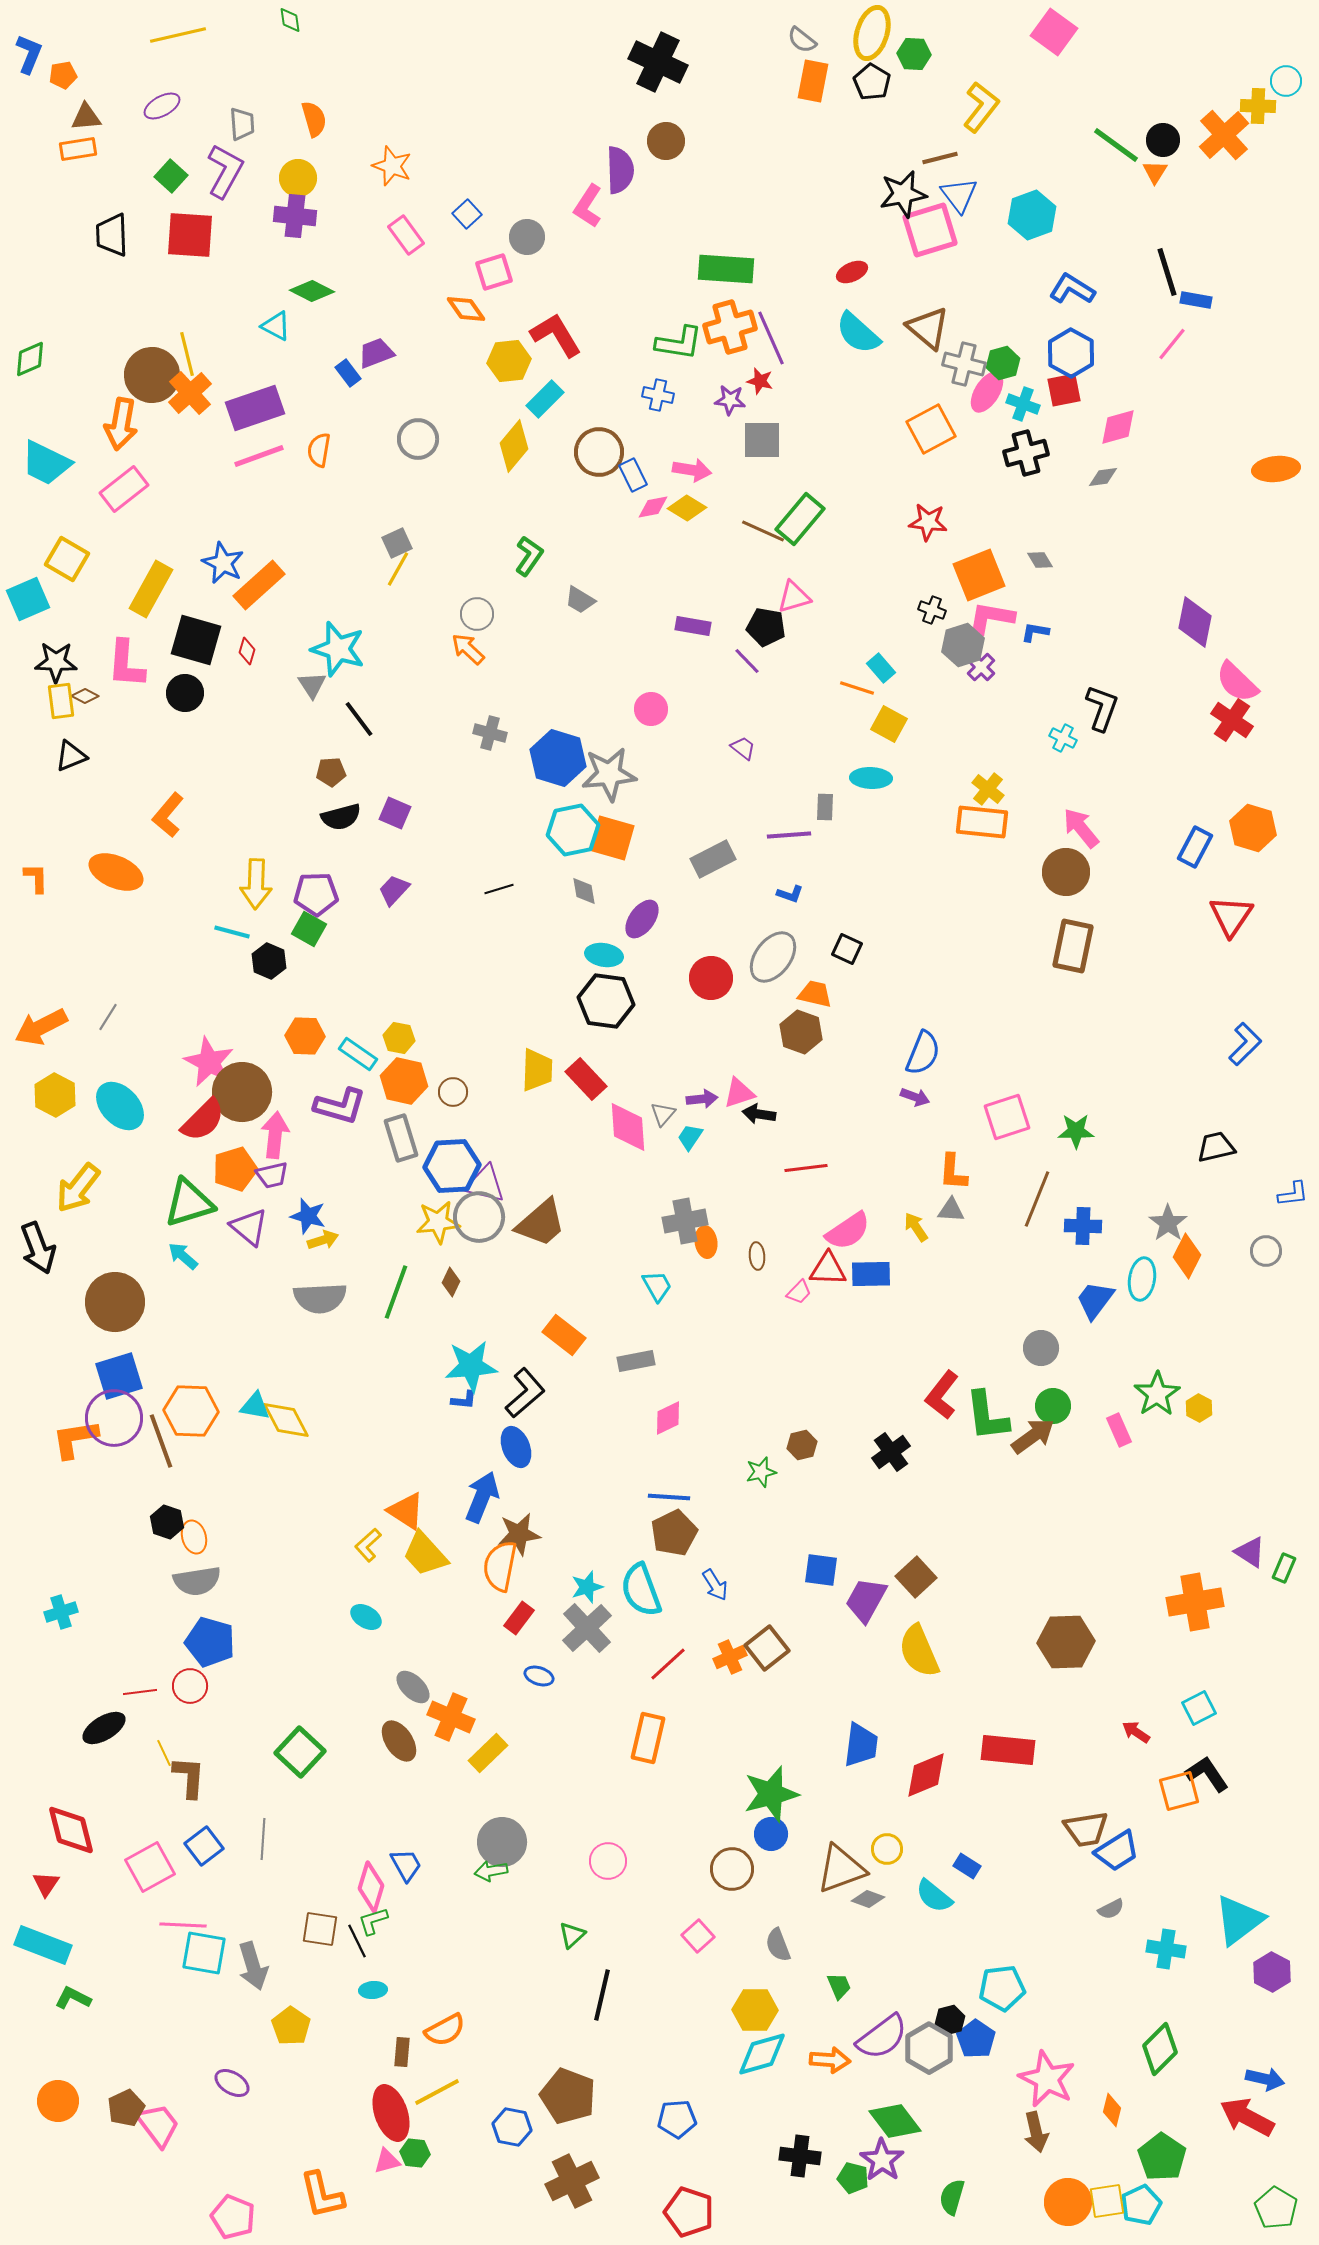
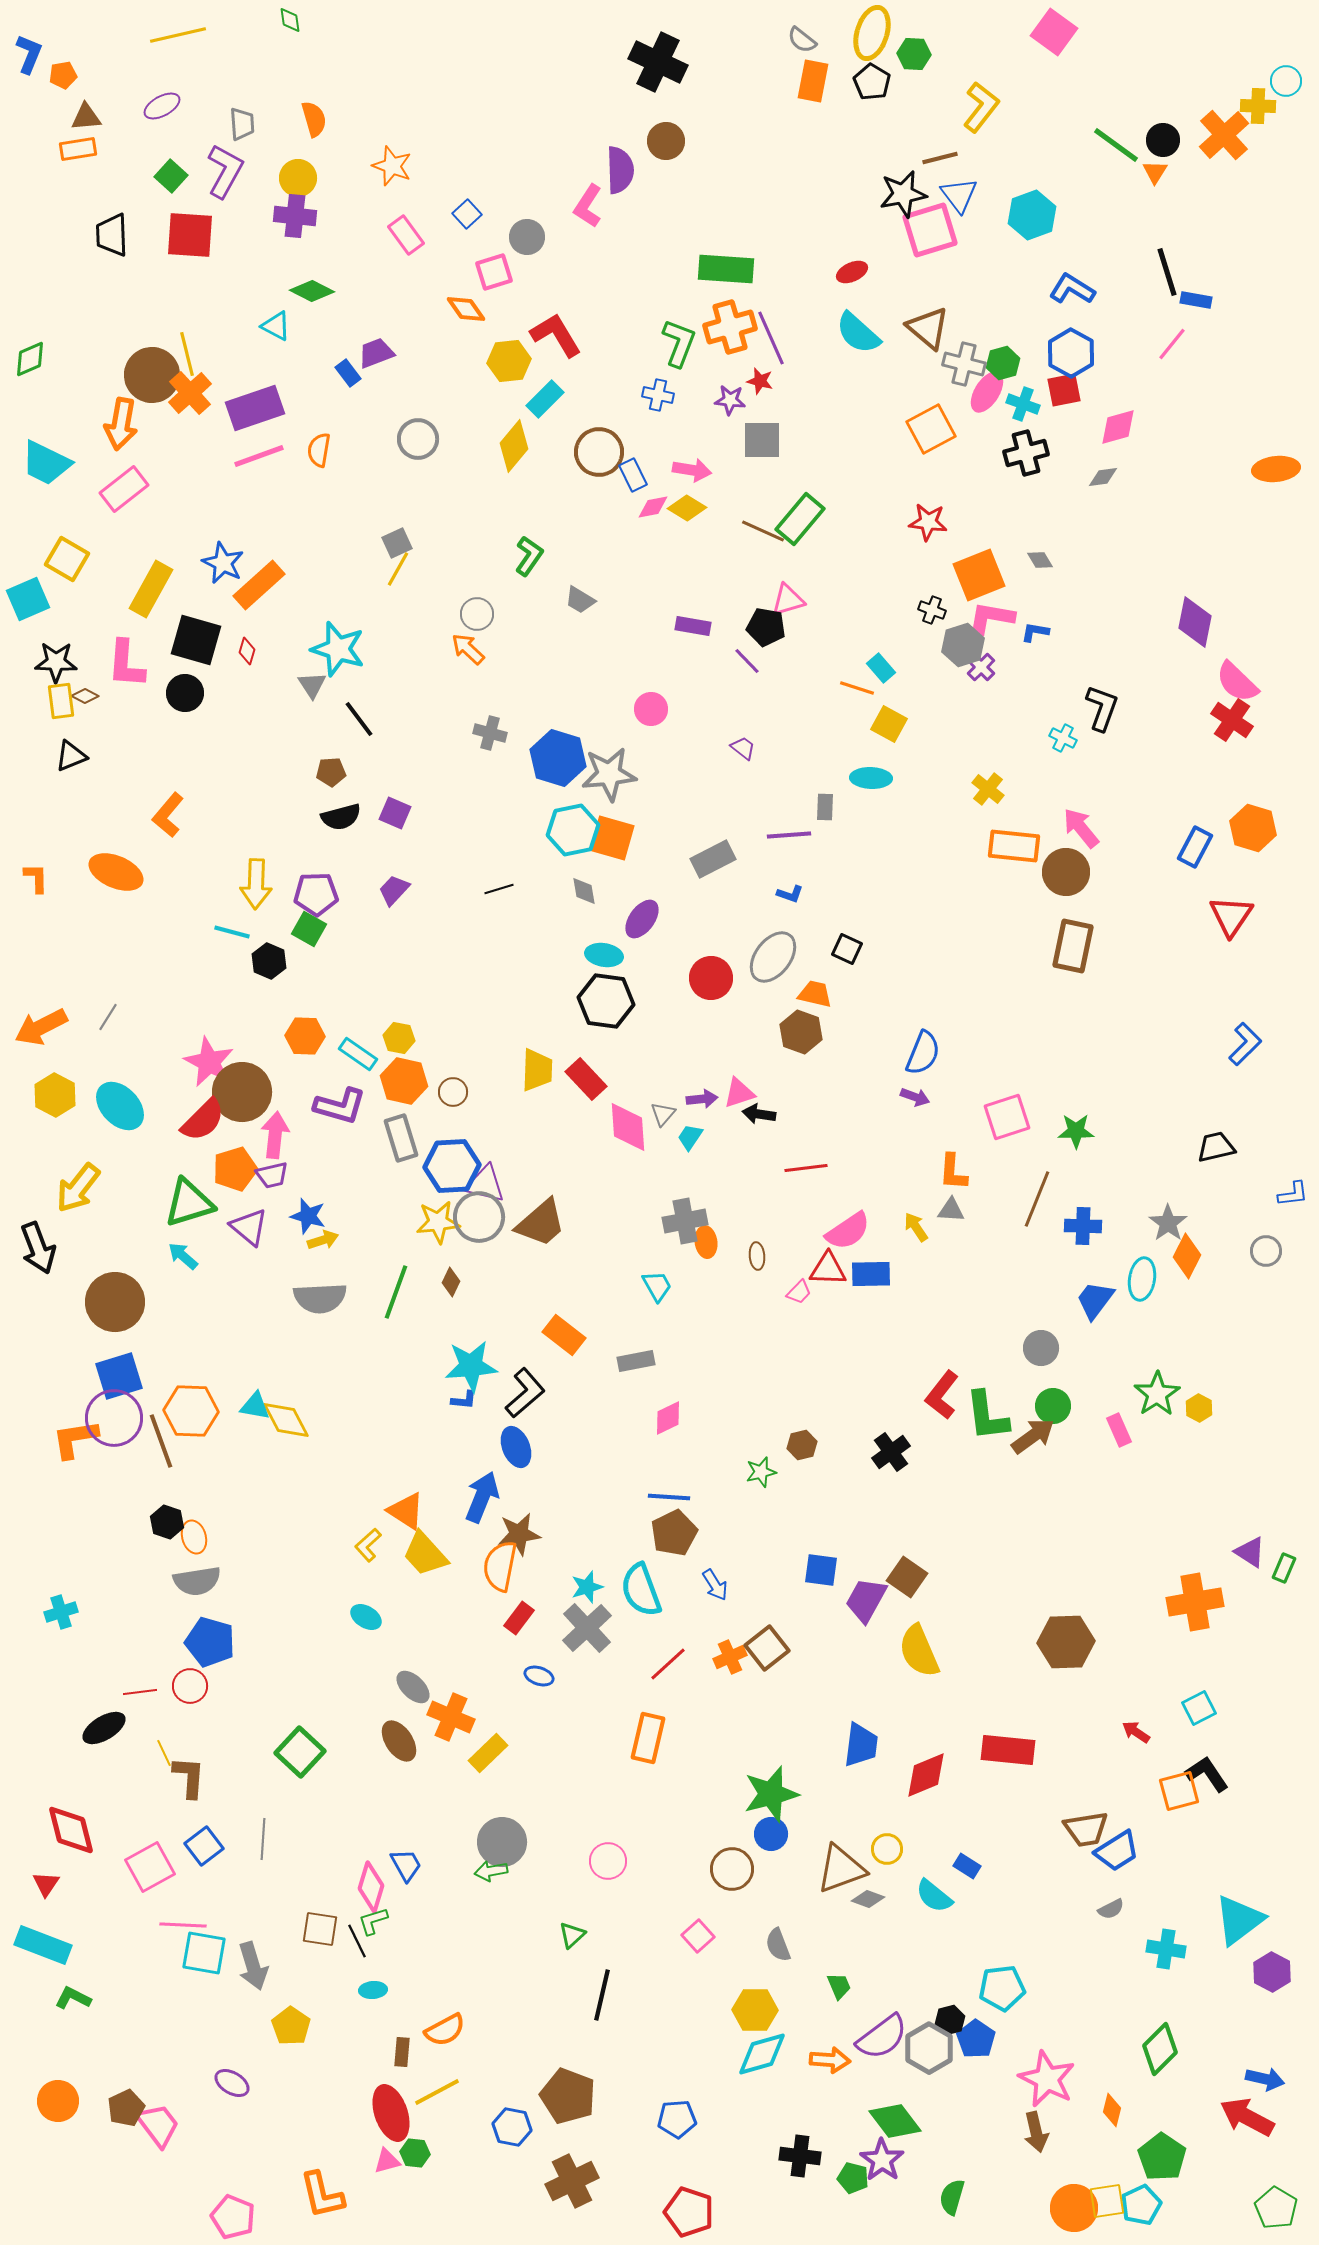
green L-shape at (679, 343): rotated 78 degrees counterclockwise
pink triangle at (794, 597): moved 6 px left, 3 px down
orange rectangle at (982, 822): moved 32 px right, 24 px down
brown square at (916, 1577): moved 9 px left; rotated 12 degrees counterclockwise
orange circle at (1068, 2202): moved 6 px right, 6 px down
